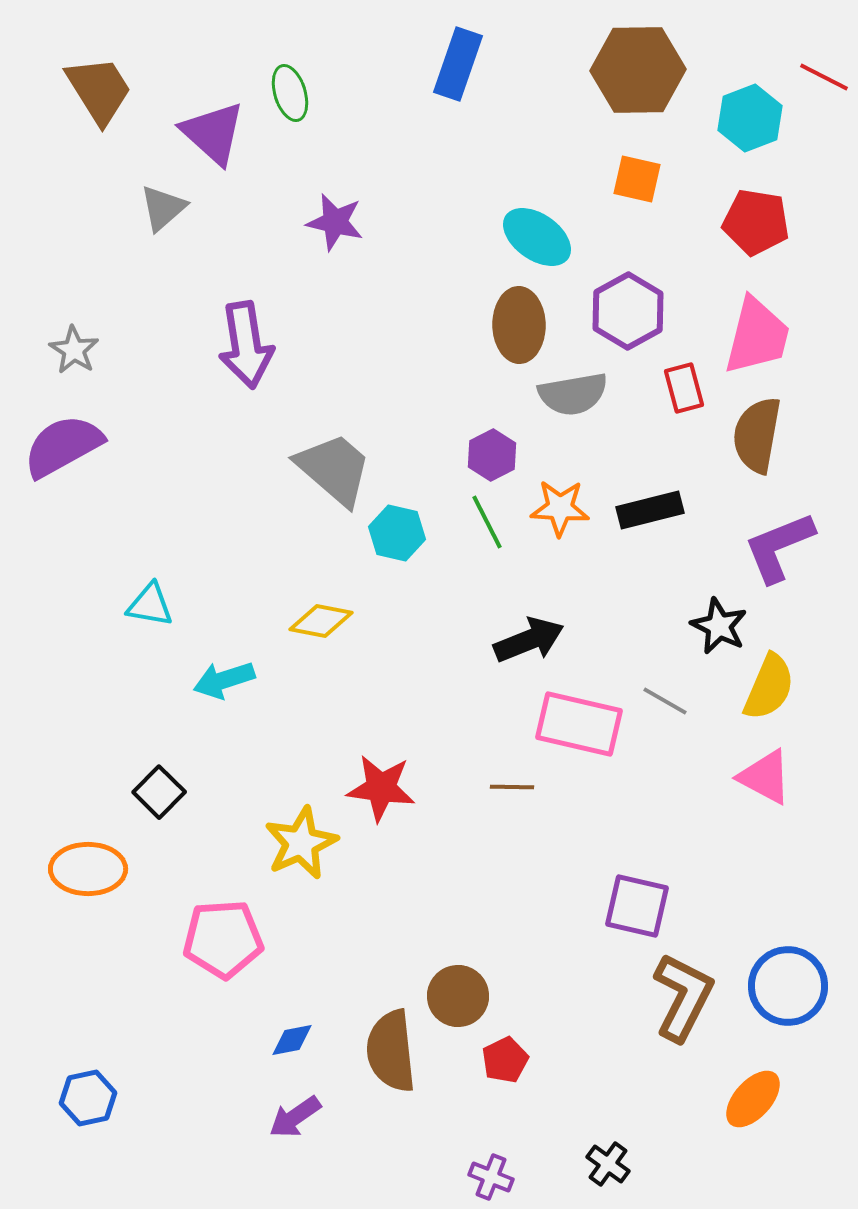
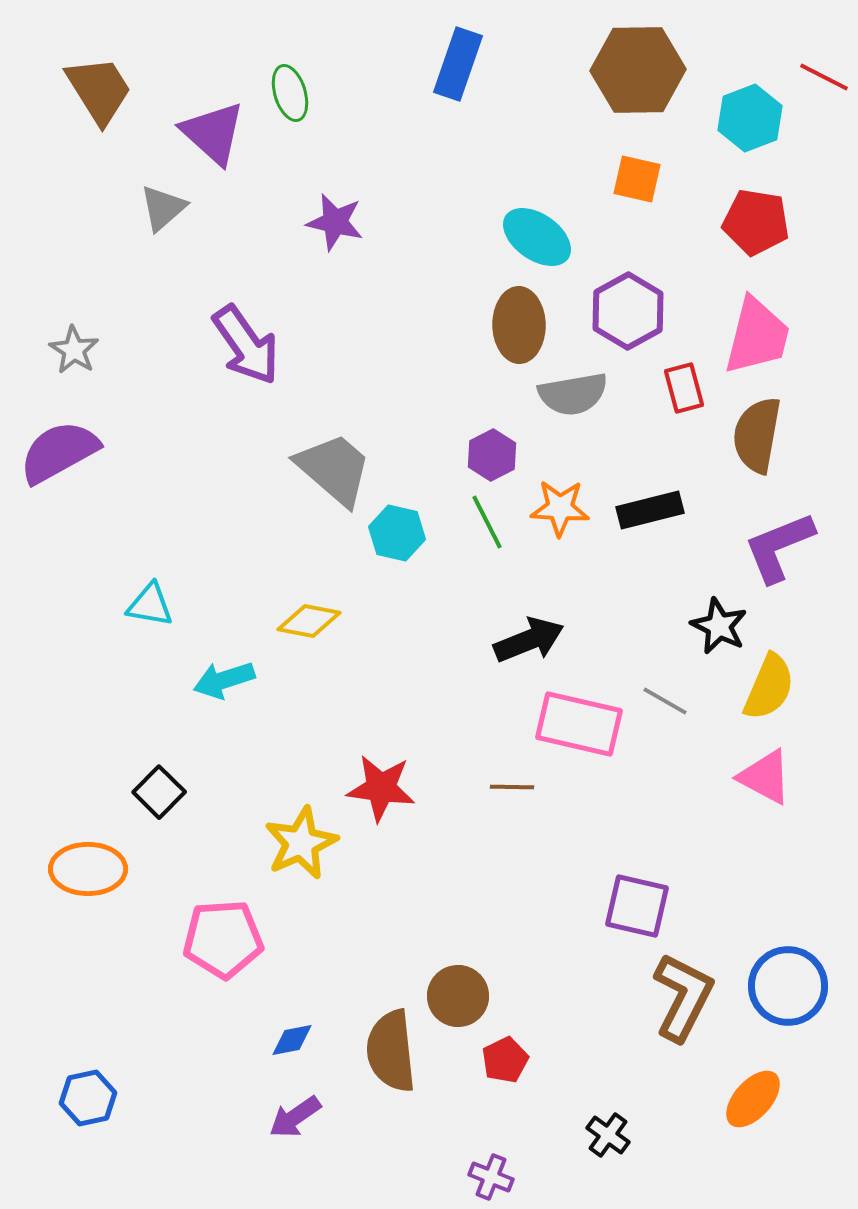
purple arrow at (246, 345): rotated 26 degrees counterclockwise
purple semicircle at (63, 446): moved 4 px left, 6 px down
yellow diamond at (321, 621): moved 12 px left
black cross at (608, 1164): moved 29 px up
